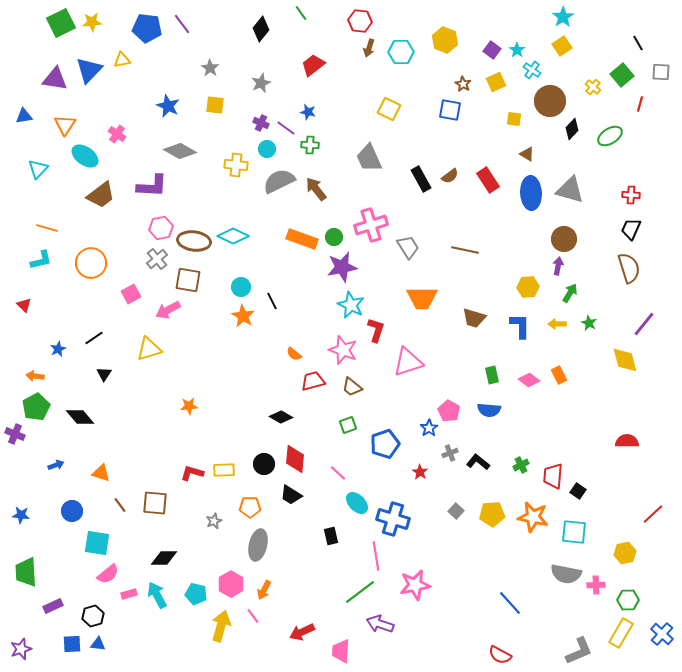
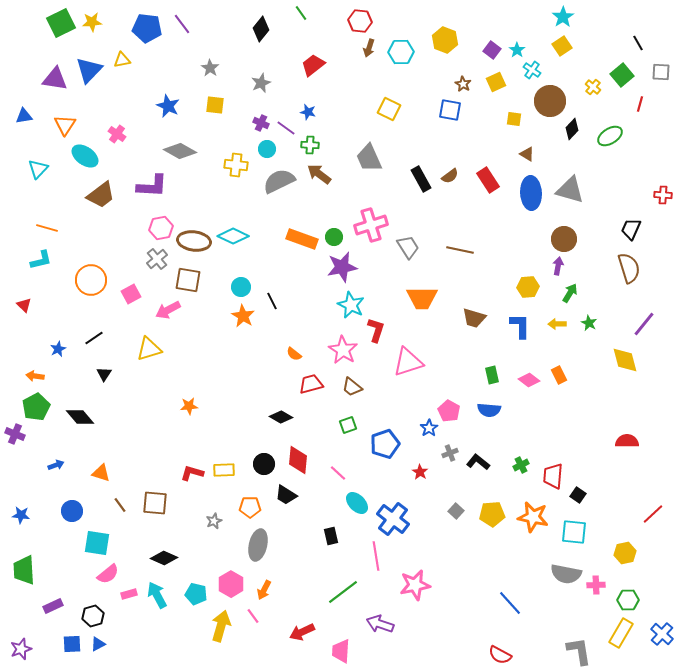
brown arrow at (316, 189): moved 3 px right, 15 px up; rotated 15 degrees counterclockwise
red cross at (631, 195): moved 32 px right
brown line at (465, 250): moved 5 px left
orange circle at (91, 263): moved 17 px down
pink star at (343, 350): rotated 12 degrees clockwise
red trapezoid at (313, 381): moved 2 px left, 3 px down
red diamond at (295, 459): moved 3 px right, 1 px down
black square at (578, 491): moved 4 px down
black trapezoid at (291, 495): moved 5 px left
blue cross at (393, 519): rotated 20 degrees clockwise
black diamond at (164, 558): rotated 24 degrees clockwise
green trapezoid at (26, 572): moved 2 px left, 2 px up
green line at (360, 592): moved 17 px left
blue triangle at (98, 644): rotated 35 degrees counterclockwise
gray L-shape at (579, 651): rotated 76 degrees counterclockwise
